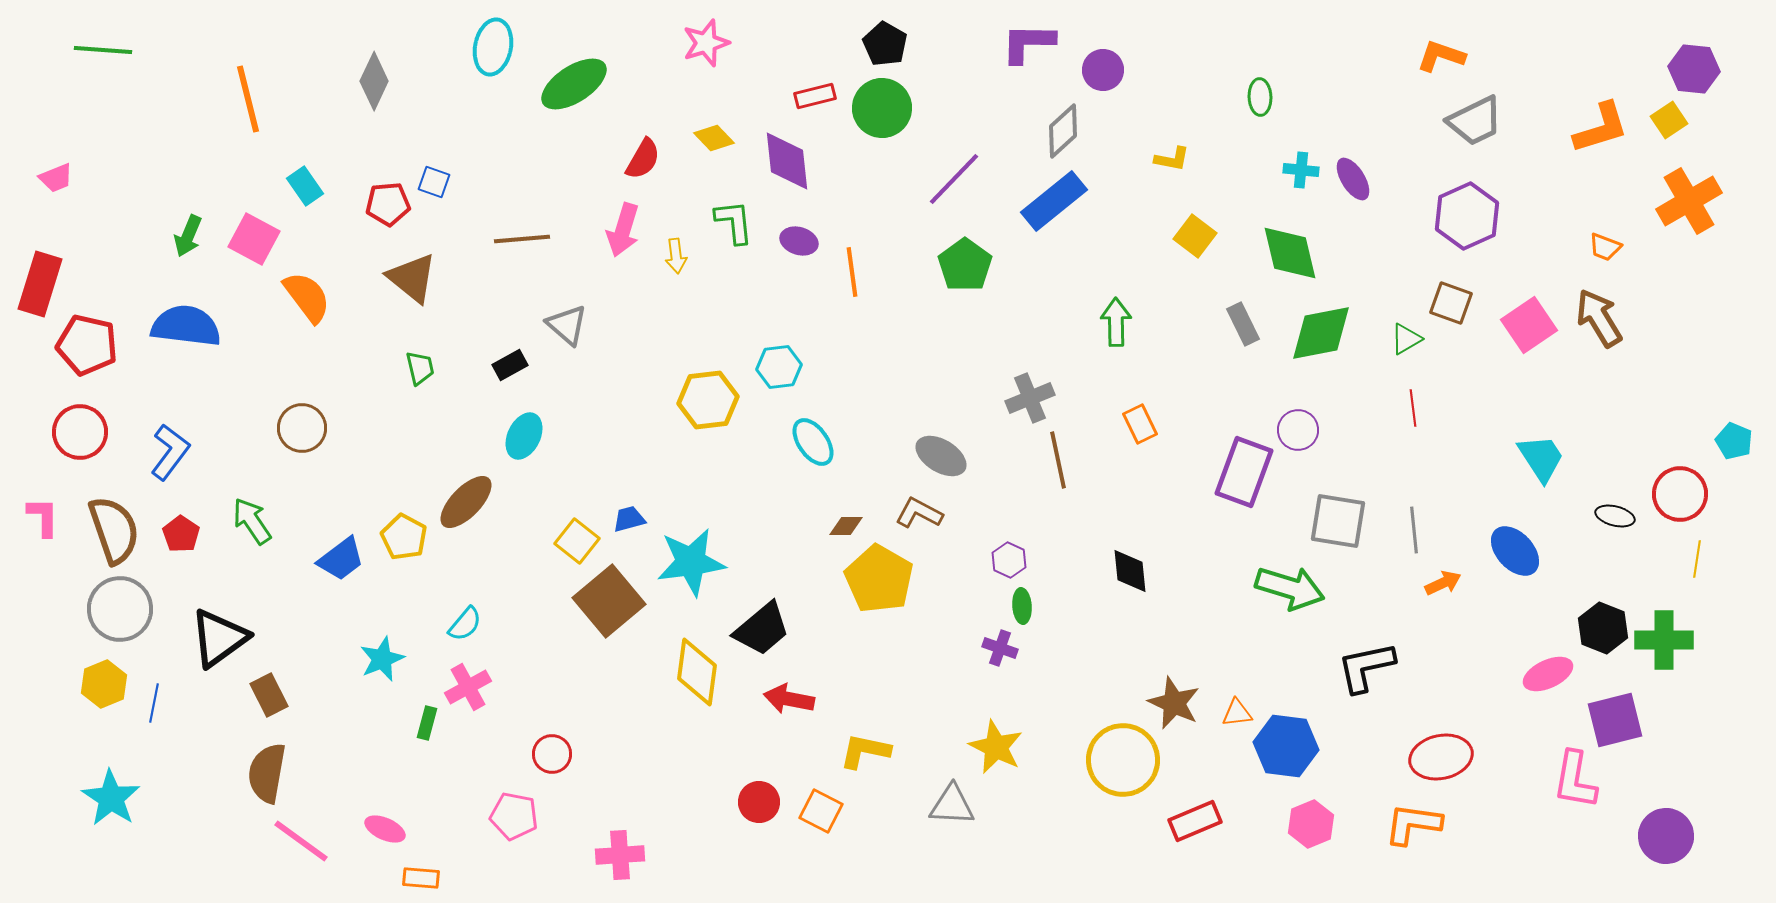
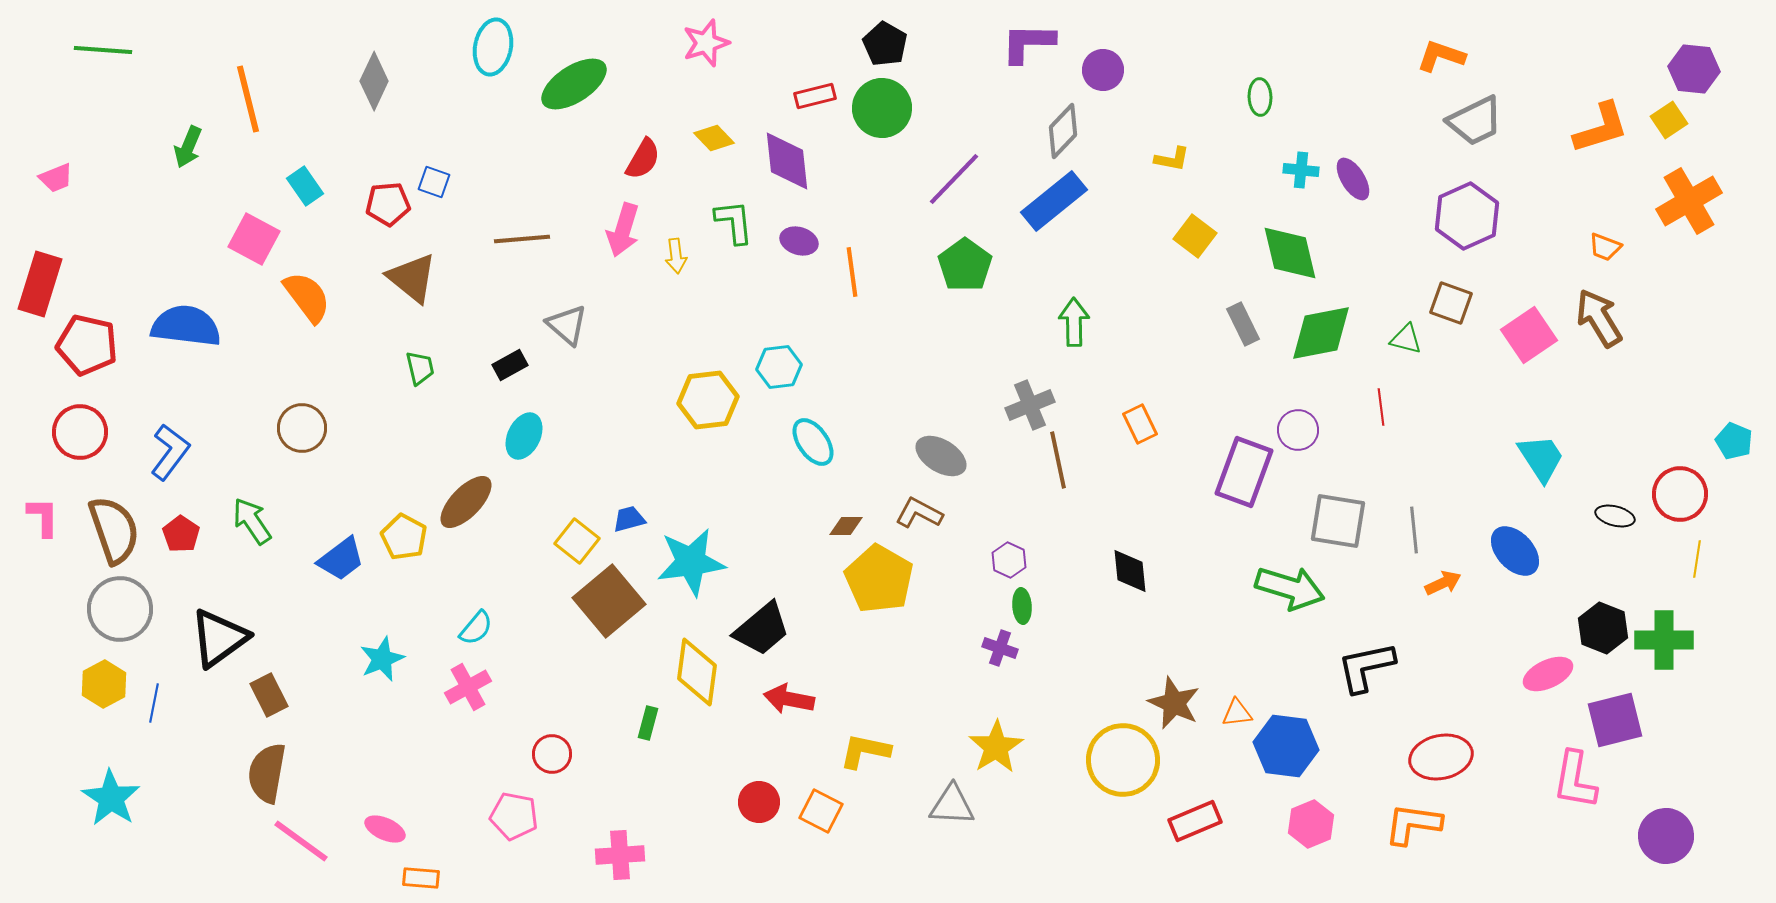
gray diamond at (1063, 131): rotated 4 degrees counterclockwise
green arrow at (188, 236): moved 89 px up
green arrow at (1116, 322): moved 42 px left
pink square at (1529, 325): moved 10 px down
green triangle at (1406, 339): rotated 44 degrees clockwise
gray cross at (1030, 398): moved 7 px down
red line at (1413, 408): moved 32 px left, 1 px up
cyan semicircle at (465, 624): moved 11 px right, 4 px down
yellow hexagon at (104, 684): rotated 6 degrees counterclockwise
green rectangle at (427, 723): moved 221 px right
yellow star at (996, 747): rotated 14 degrees clockwise
